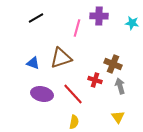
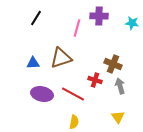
black line: rotated 28 degrees counterclockwise
blue triangle: rotated 24 degrees counterclockwise
red line: rotated 20 degrees counterclockwise
